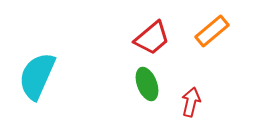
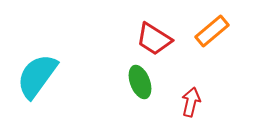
red trapezoid: moved 2 px right, 1 px down; rotated 72 degrees clockwise
cyan semicircle: rotated 12 degrees clockwise
green ellipse: moved 7 px left, 2 px up
